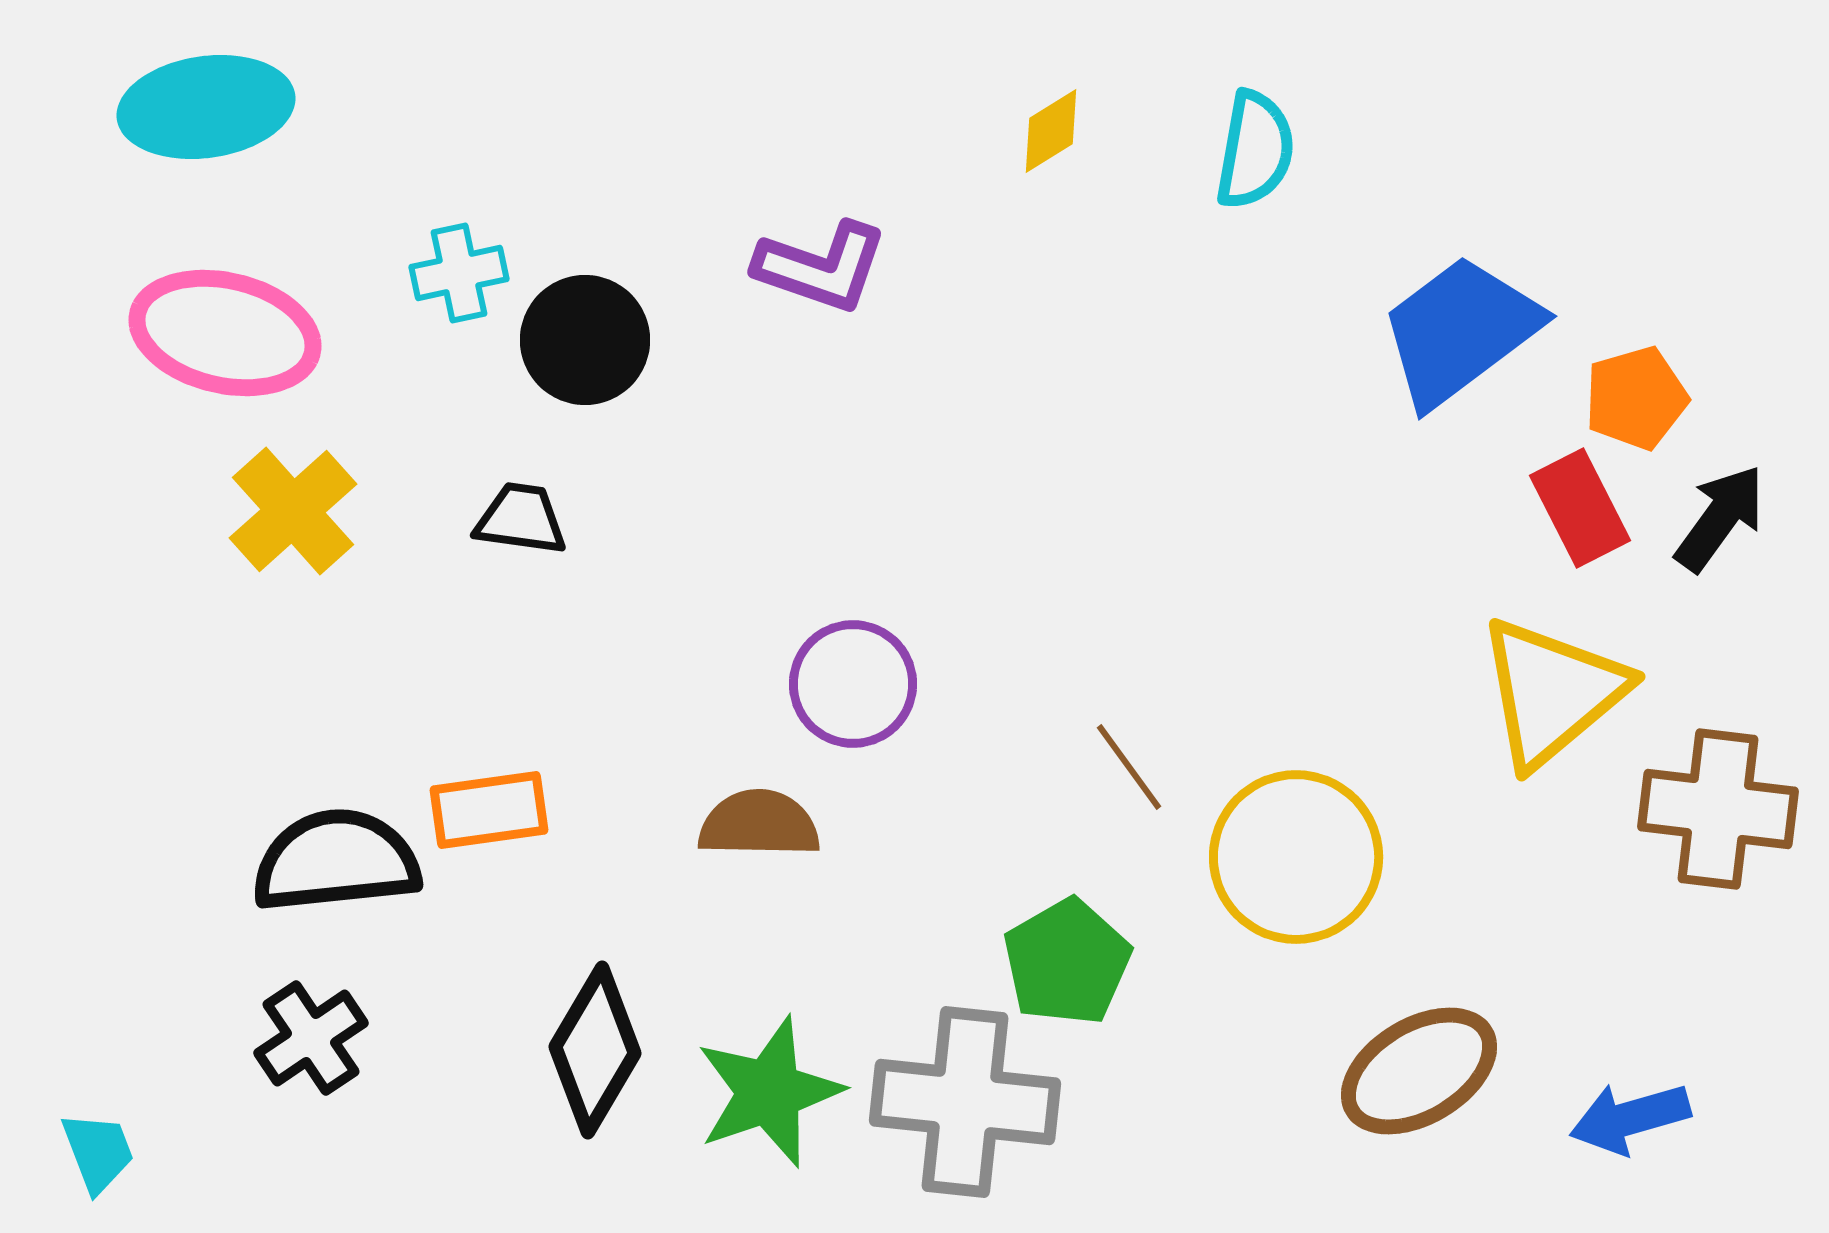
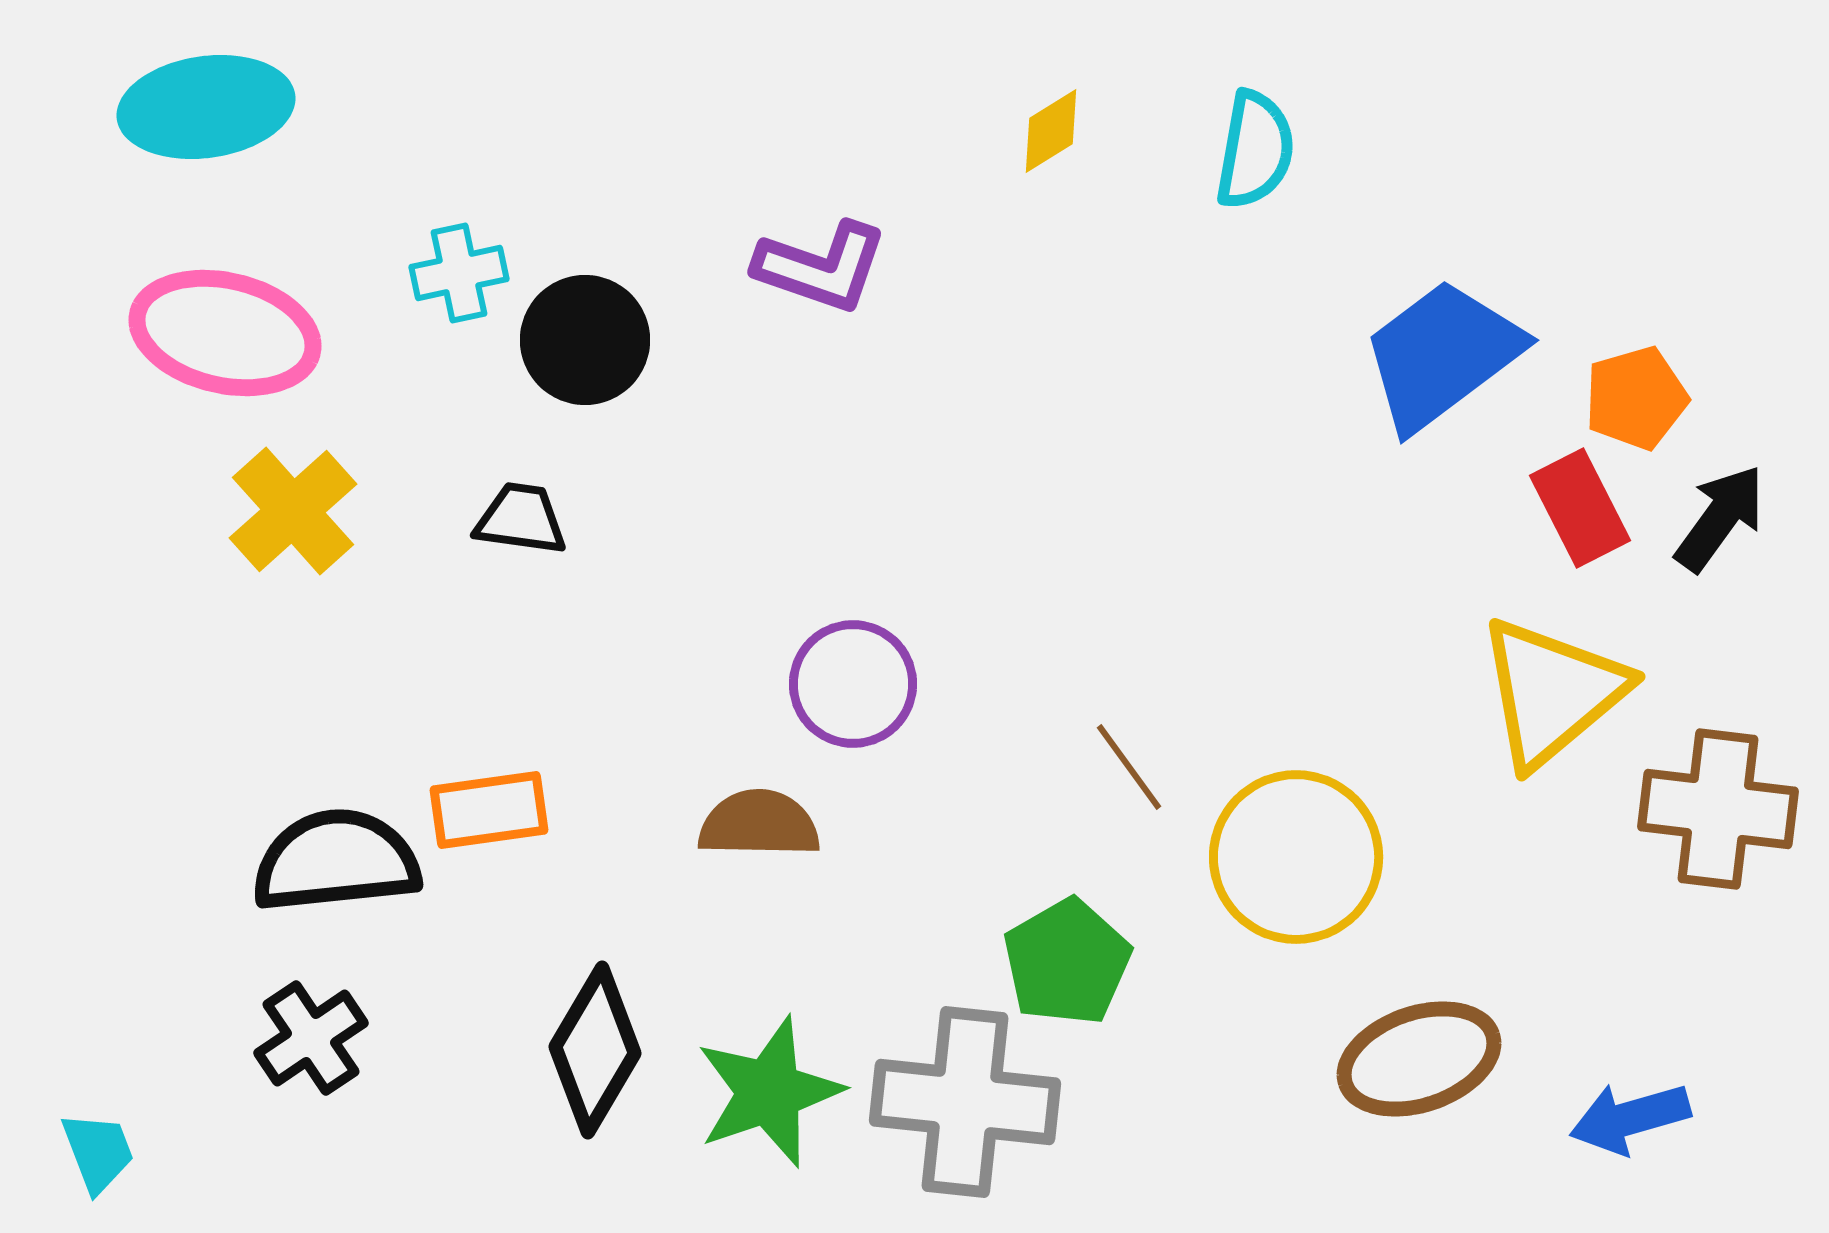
blue trapezoid: moved 18 px left, 24 px down
brown ellipse: moved 12 px up; rotated 12 degrees clockwise
